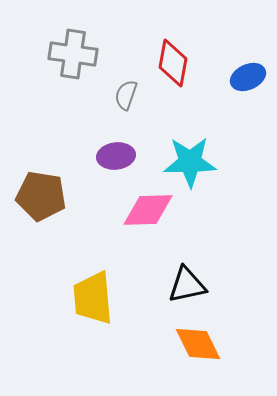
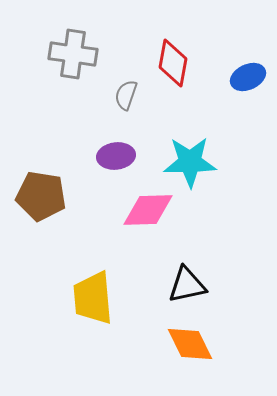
orange diamond: moved 8 px left
